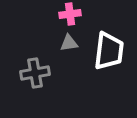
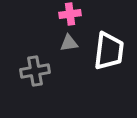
gray cross: moved 2 px up
